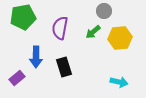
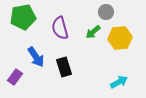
gray circle: moved 2 px right, 1 px down
purple semicircle: rotated 25 degrees counterclockwise
blue arrow: rotated 35 degrees counterclockwise
purple rectangle: moved 2 px left, 1 px up; rotated 14 degrees counterclockwise
cyan arrow: rotated 42 degrees counterclockwise
